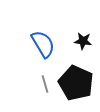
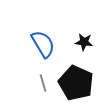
black star: moved 1 px right, 1 px down
gray line: moved 2 px left, 1 px up
